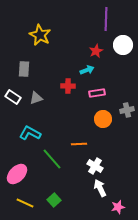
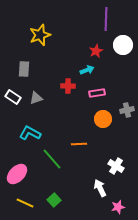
yellow star: rotated 25 degrees clockwise
white cross: moved 21 px right
